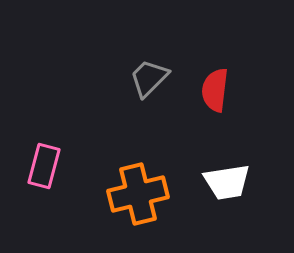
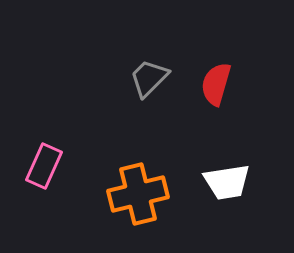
red semicircle: moved 1 px right, 6 px up; rotated 9 degrees clockwise
pink rectangle: rotated 9 degrees clockwise
